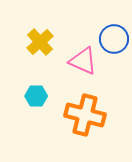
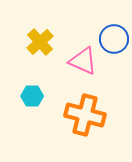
cyan hexagon: moved 4 px left
